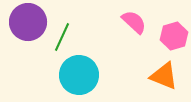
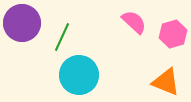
purple circle: moved 6 px left, 1 px down
pink hexagon: moved 1 px left, 2 px up
orange triangle: moved 2 px right, 6 px down
